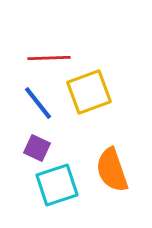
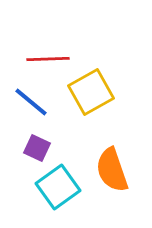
red line: moved 1 px left, 1 px down
yellow square: moved 2 px right; rotated 9 degrees counterclockwise
blue line: moved 7 px left, 1 px up; rotated 12 degrees counterclockwise
cyan square: moved 1 px right, 2 px down; rotated 18 degrees counterclockwise
